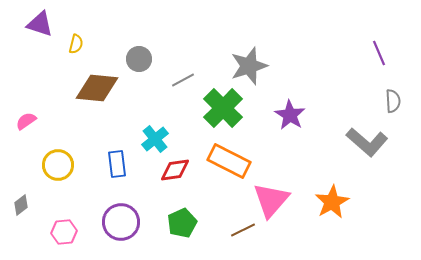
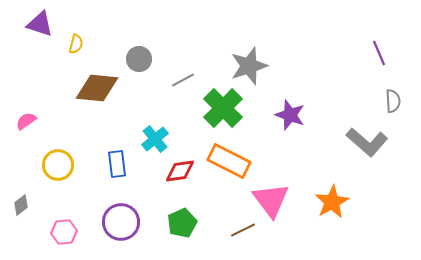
purple star: rotated 12 degrees counterclockwise
red diamond: moved 5 px right, 1 px down
pink triangle: rotated 18 degrees counterclockwise
